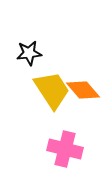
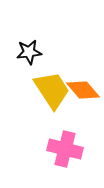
black star: moved 1 px up
